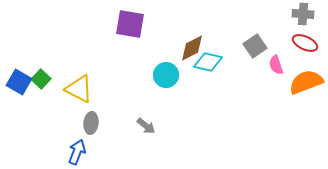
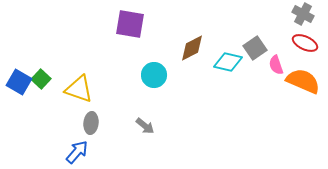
gray cross: rotated 25 degrees clockwise
gray square: moved 2 px down
cyan diamond: moved 20 px right
cyan circle: moved 12 px left
orange semicircle: moved 3 px left, 1 px up; rotated 44 degrees clockwise
yellow triangle: rotated 8 degrees counterclockwise
gray arrow: moved 1 px left
blue arrow: rotated 20 degrees clockwise
